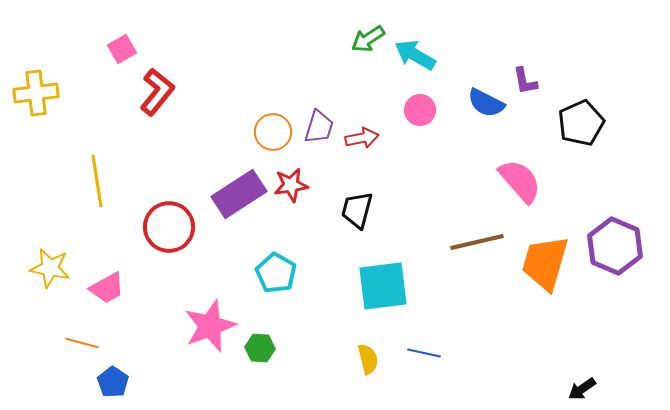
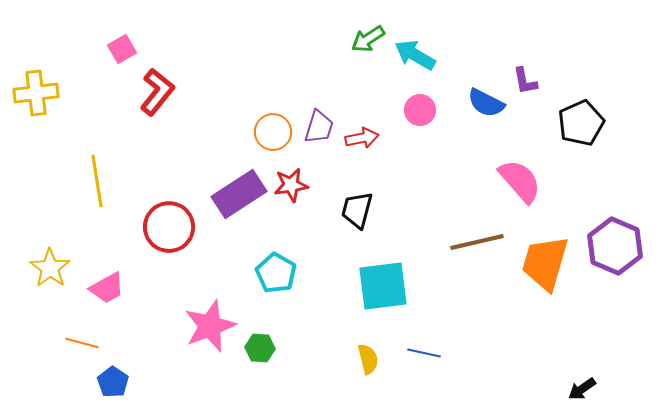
yellow star: rotated 24 degrees clockwise
